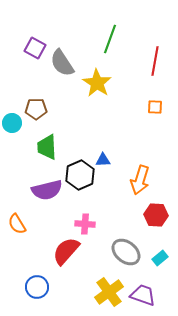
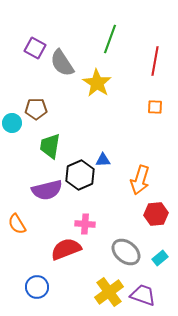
green trapezoid: moved 3 px right, 1 px up; rotated 12 degrees clockwise
red hexagon: moved 1 px up; rotated 10 degrees counterclockwise
red semicircle: moved 2 px up; rotated 28 degrees clockwise
